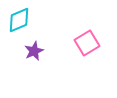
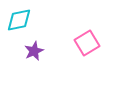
cyan diamond: rotated 12 degrees clockwise
